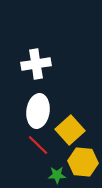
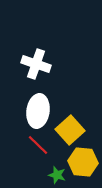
white cross: rotated 28 degrees clockwise
green star: rotated 18 degrees clockwise
